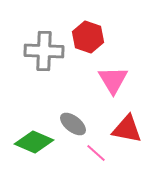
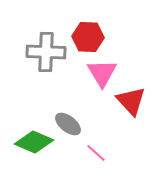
red hexagon: rotated 16 degrees counterclockwise
gray cross: moved 2 px right, 1 px down
pink triangle: moved 11 px left, 7 px up
gray ellipse: moved 5 px left
red triangle: moved 4 px right, 28 px up; rotated 36 degrees clockwise
